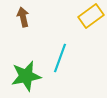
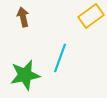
green star: moved 1 px left, 1 px up
